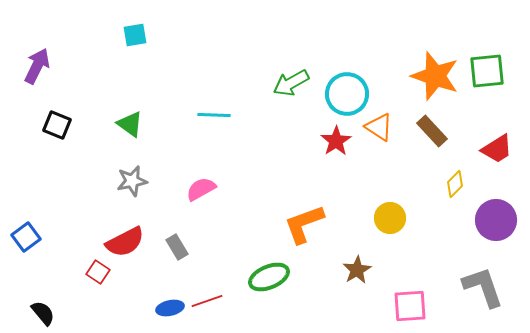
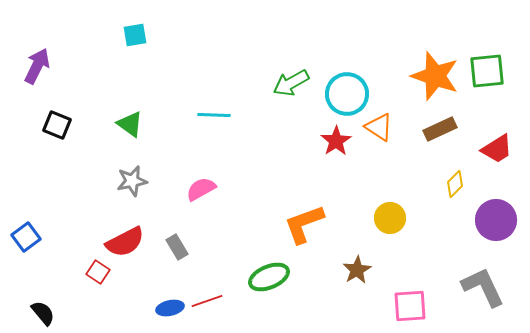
brown rectangle: moved 8 px right, 2 px up; rotated 72 degrees counterclockwise
gray L-shape: rotated 6 degrees counterclockwise
